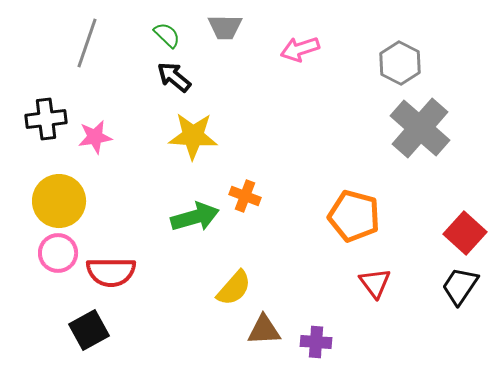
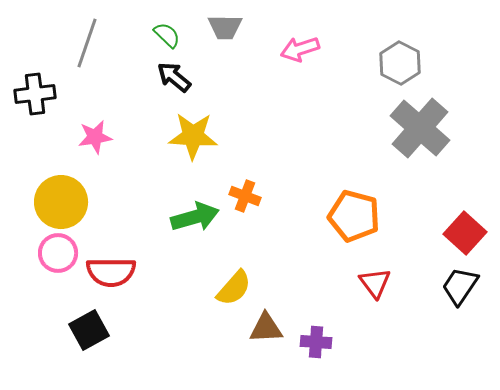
black cross: moved 11 px left, 25 px up
yellow circle: moved 2 px right, 1 px down
brown triangle: moved 2 px right, 2 px up
